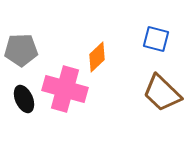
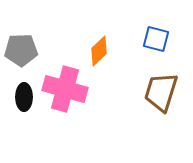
orange diamond: moved 2 px right, 6 px up
brown trapezoid: moved 1 px left, 1 px up; rotated 63 degrees clockwise
black ellipse: moved 2 px up; rotated 24 degrees clockwise
